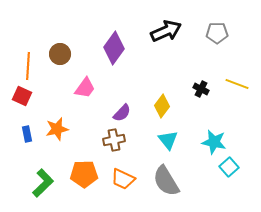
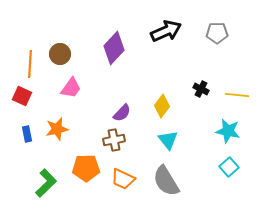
purple diamond: rotated 8 degrees clockwise
orange line: moved 2 px right, 2 px up
yellow line: moved 11 px down; rotated 15 degrees counterclockwise
pink trapezoid: moved 14 px left
cyan star: moved 14 px right, 11 px up
orange pentagon: moved 2 px right, 6 px up
green L-shape: moved 3 px right
